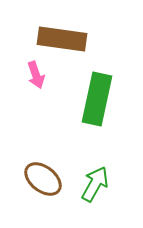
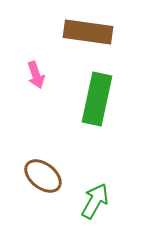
brown rectangle: moved 26 px right, 7 px up
brown ellipse: moved 3 px up
green arrow: moved 17 px down
